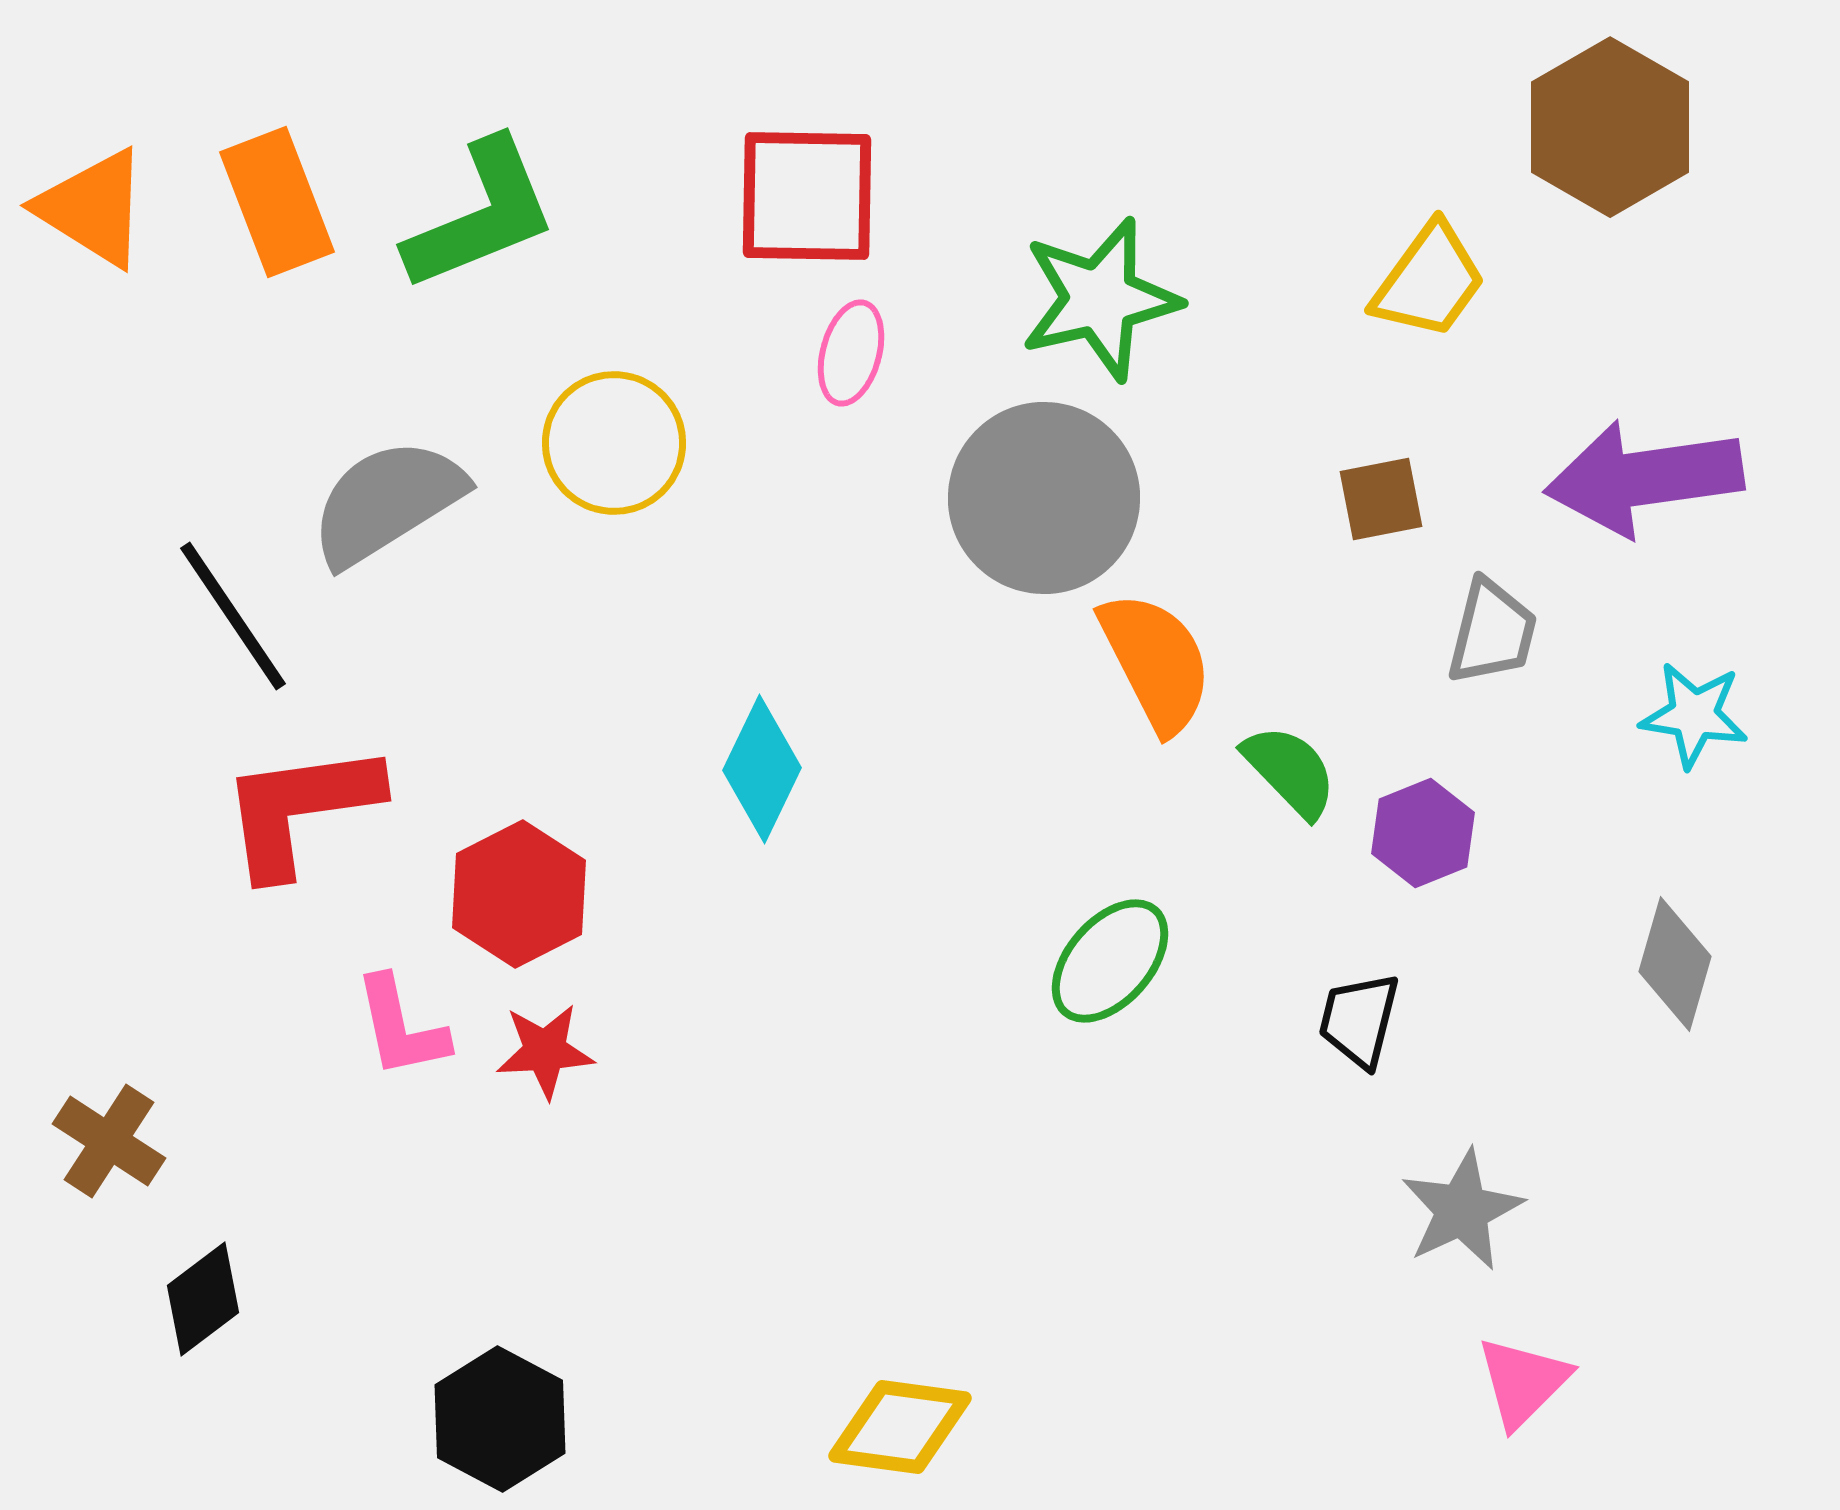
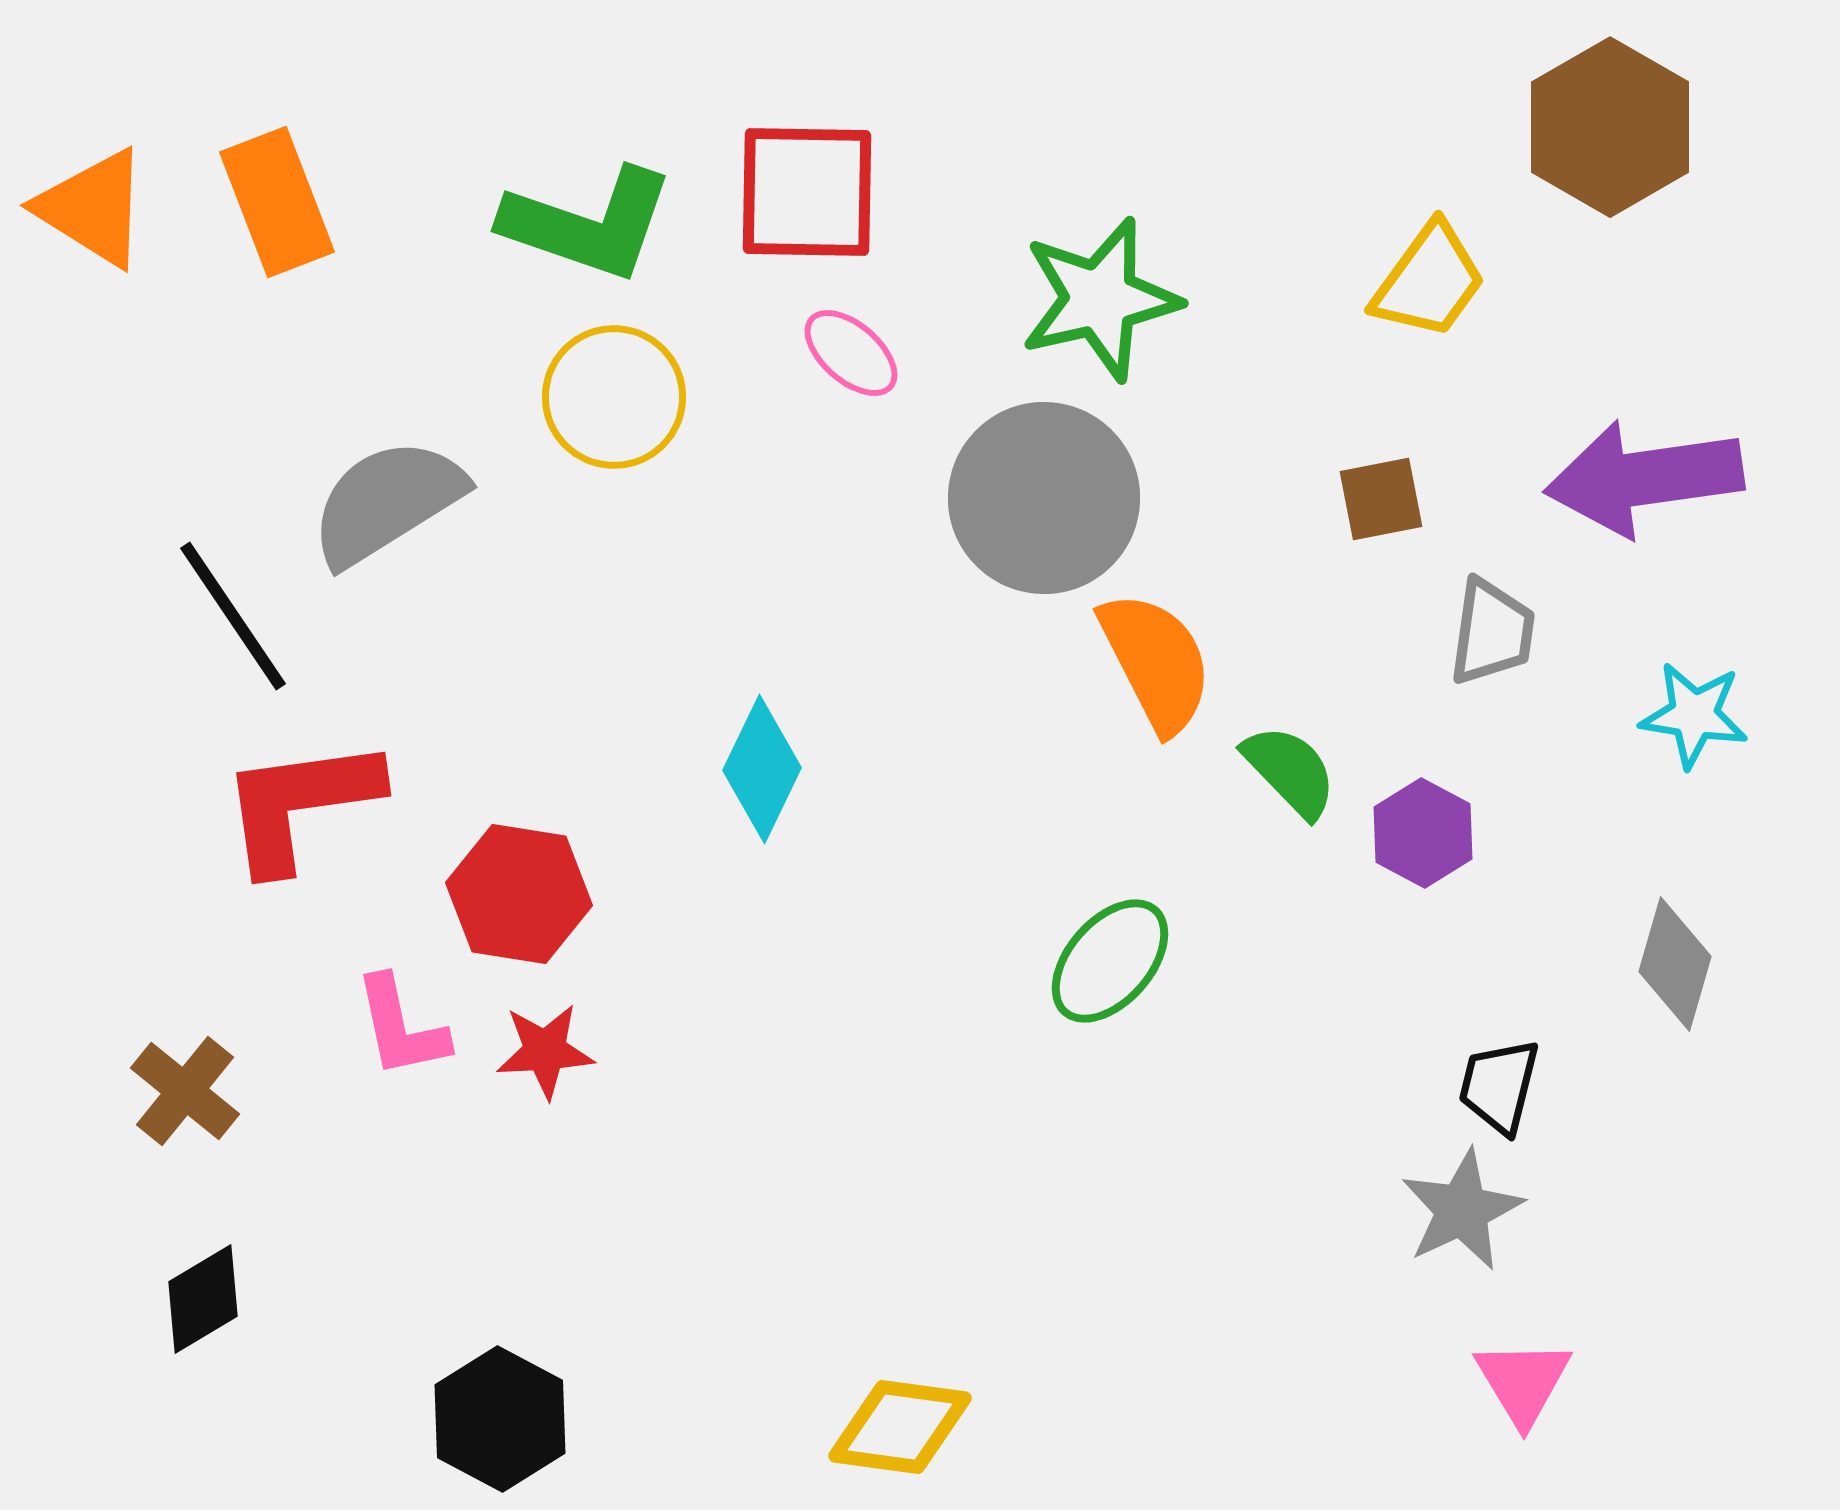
red square: moved 4 px up
green L-shape: moved 107 px right, 9 px down; rotated 41 degrees clockwise
pink ellipse: rotated 64 degrees counterclockwise
yellow circle: moved 46 px up
gray trapezoid: rotated 6 degrees counterclockwise
red L-shape: moved 5 px up
purple hexagon: rotated 10 degrees counterclockwise
red hexagon: rotated 24 degrees counterclockwise
black trapezoid: moved 140 px right, 66 px down
brown cross: moved 76 px right, 50 px up; rotated 6 degrees clockwise
black diamond: rotated 6 degrees clockwise
pink triangle: rotated 16 degrees counterclockwise
